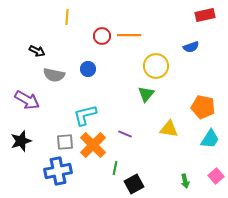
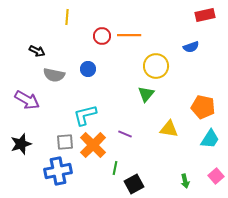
black star: moved 3 px down
